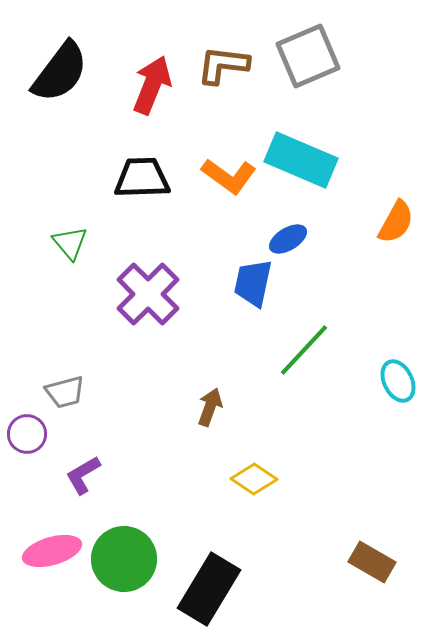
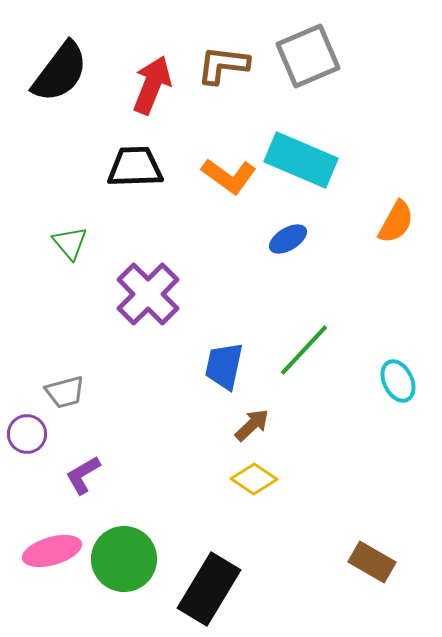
black trapezoid: moved 7 px left, 11 px up
blue trapezoid: moved 29 px left, 83 px down
brown arrow: moved 42 px right, 18 px down; rotated 27 degrees clockwise
